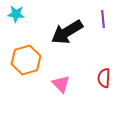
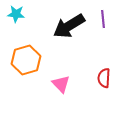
black arrow: moved 2 px right, 6 px up
